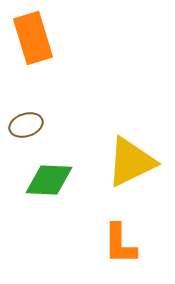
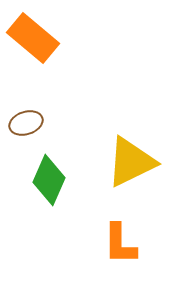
orange rectangle: rotated 33 degrees counterclockwise
brown ellipse: moved 2 px up
green diamond: rotated 69 degrees counterclockwise
